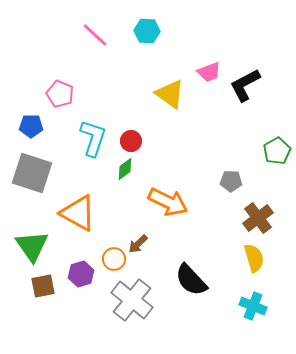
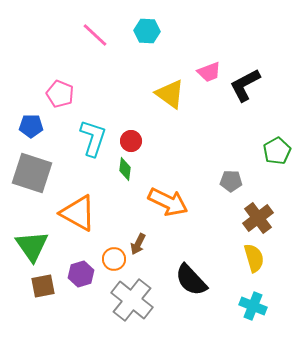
green diamond: rotated 45 degrees counterclockwise
brown arrow: rotated 20 degrees counterclockwise
